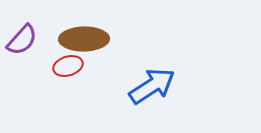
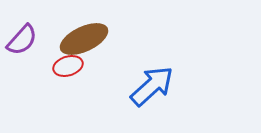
brown ellipse: rotated 24 degrees counterclockwise
blue arrow: rotated 9 degrees counterclockwise
